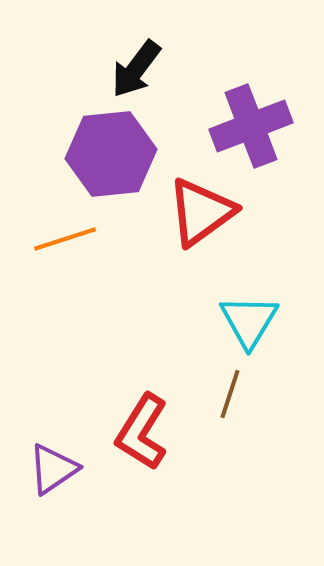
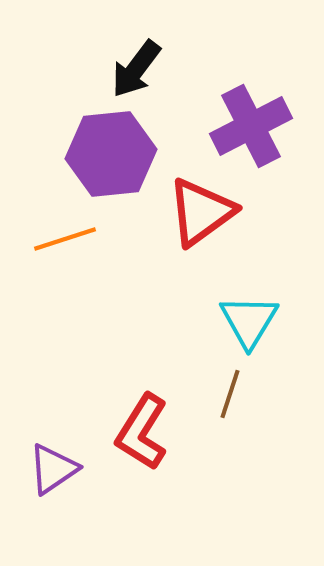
purple cross: rotated 6 degrees counterclockwise
